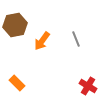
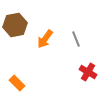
orange arrow: moved 3 px right, 2 px up
red cross: moved 14 px up
